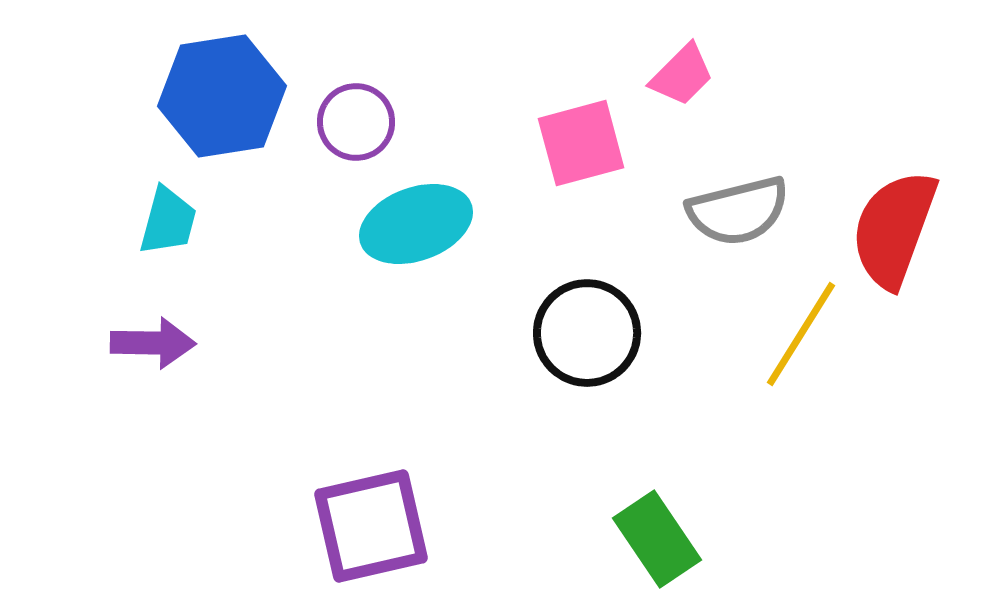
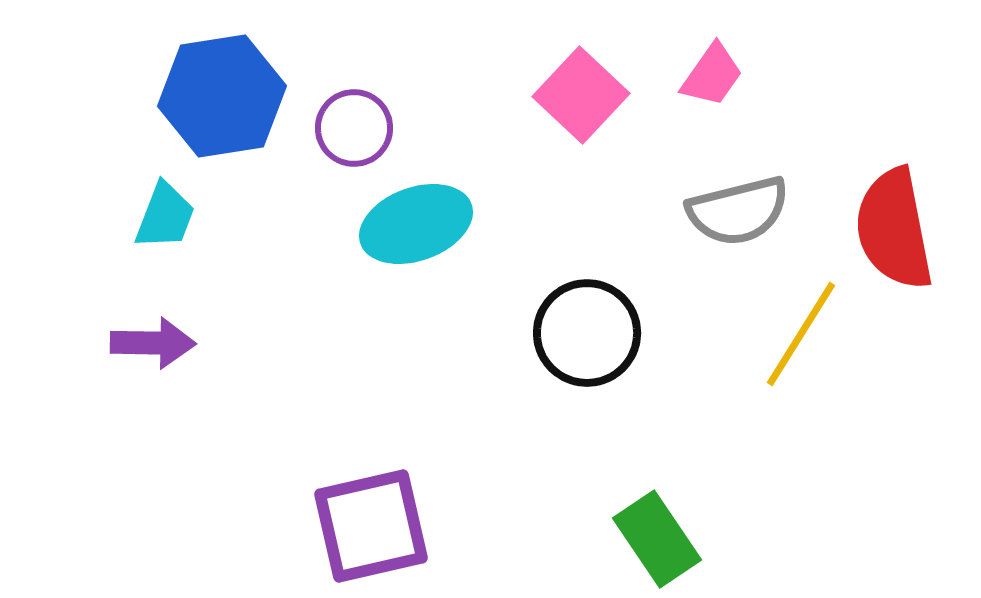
pink trapezoid: moved 30 px right; rotated 10 degrees counterclockwise
purple circle: moved 2 px left, 6 px down
pink square: moved 48 px up; rotated 32 degrees counterclockwise
cyan trapezoid: moved 3 px left, 5 px up; rotated 6 degrees clockwise
red semicircle: rotated 31 degrees counterclockwise
